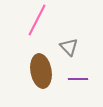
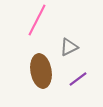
gray triangle: rotated 48 degrees clockwise
purple line: rotated 36 degrees counterclockwise
